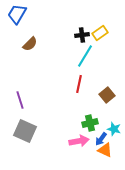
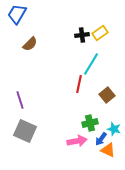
cyan line: moved 6 px right, 8 px down
pink arrow: moved 2 px left
orange triangle: moved 3 px right
